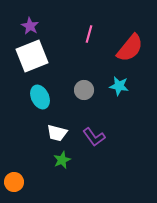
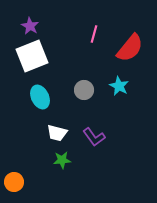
pink line: moved 5 px right
cyan star: rotated 18 degrees clockwise
green star: rotated 18 degrees clockwise
